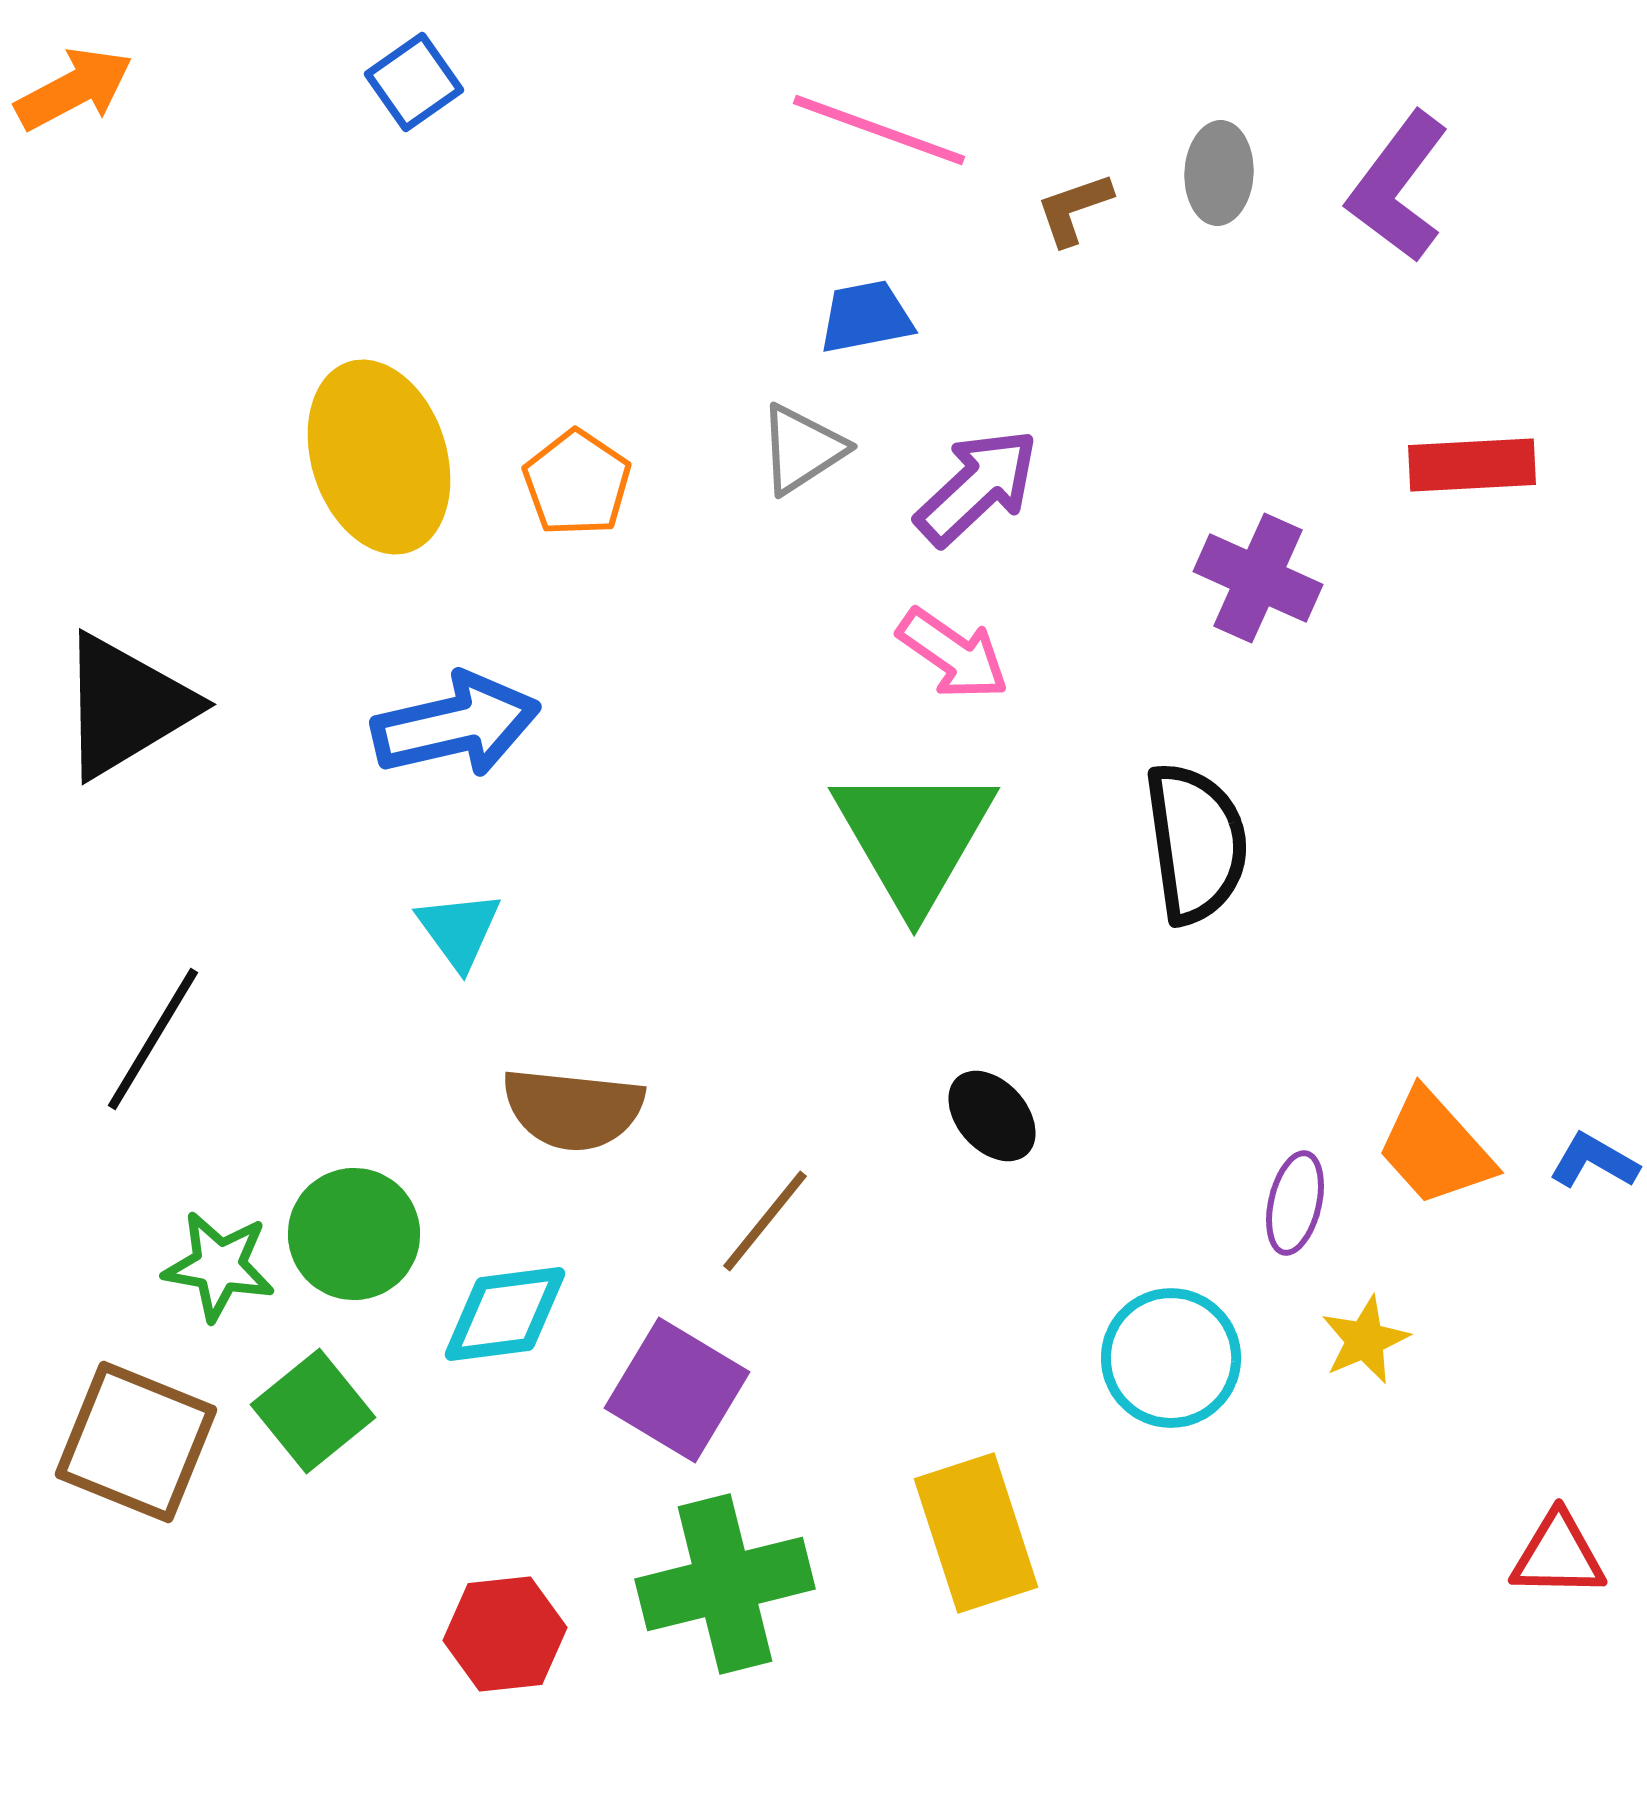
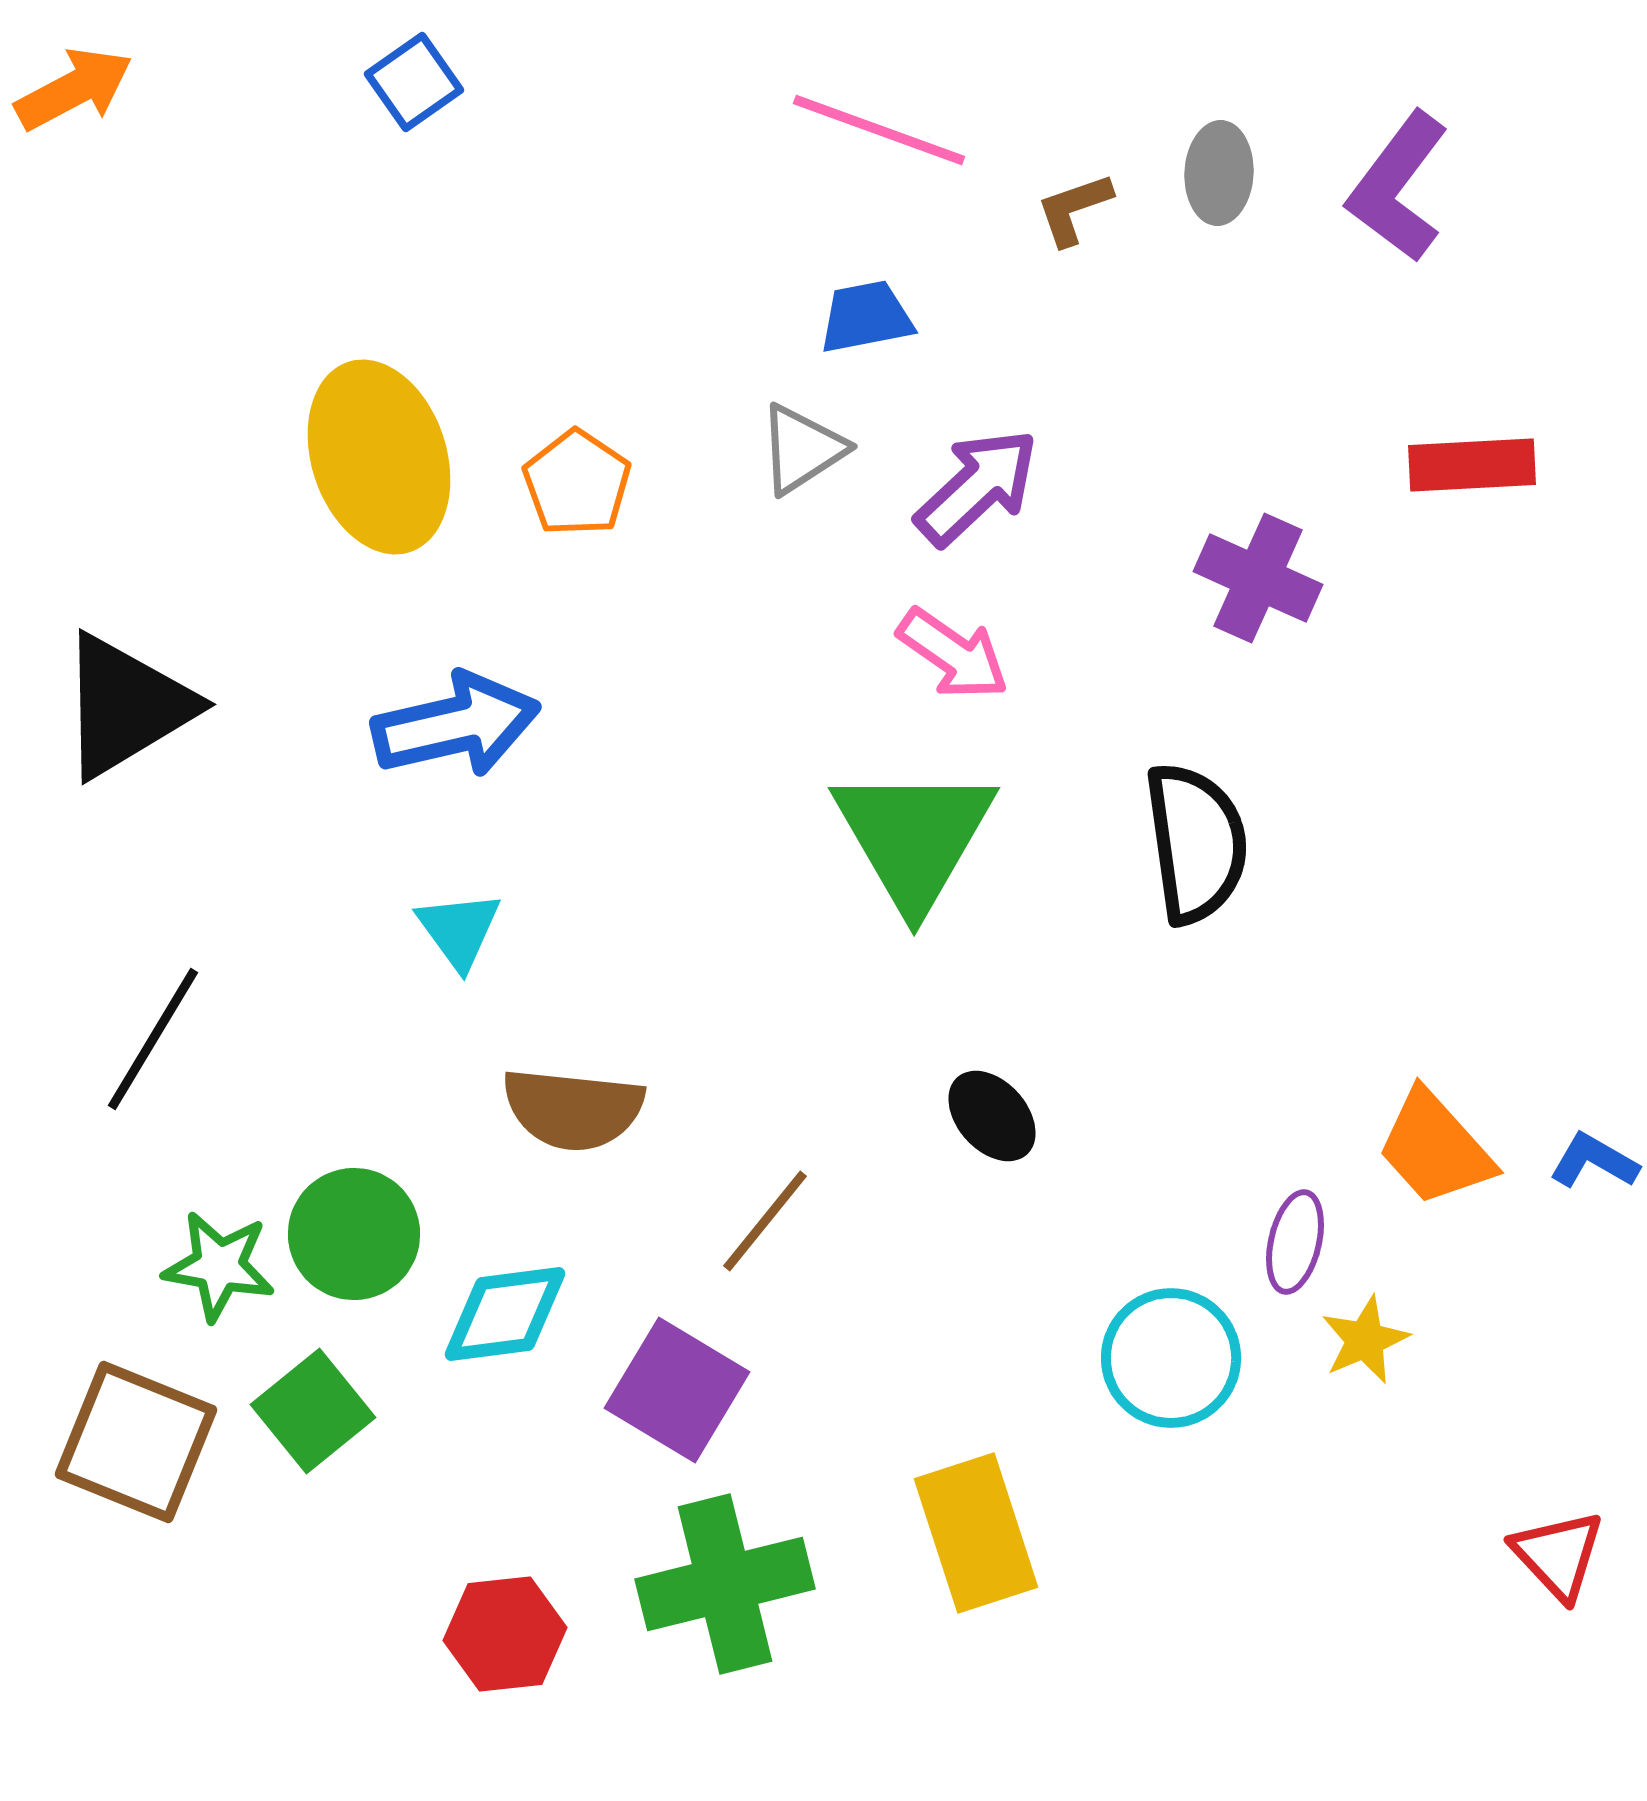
purple ellipse: moved 39 px down
red triangle: rotated 46 degrees clockwise
